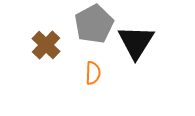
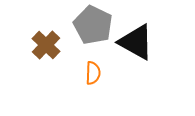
gray pentagon: moved 1 px left, 1 px down; rotated 18 degrees counterclockwise
black triangle: rotated 33 degrees counterclockwise
